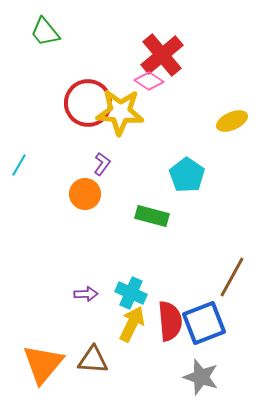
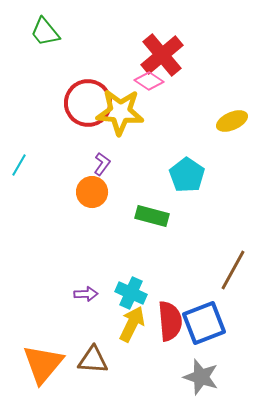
orange circle: moved 7 px right, 2 px up
brown line: moved 1 px right, 7 px up
